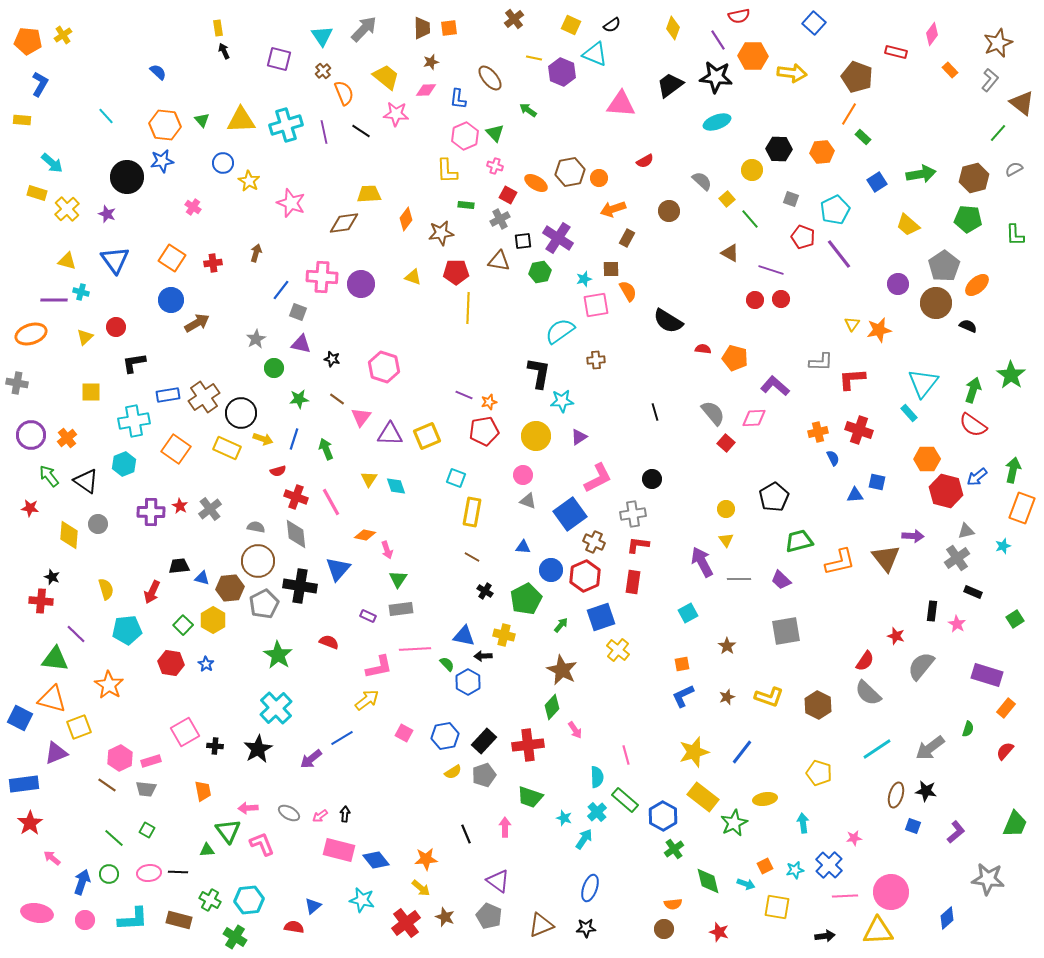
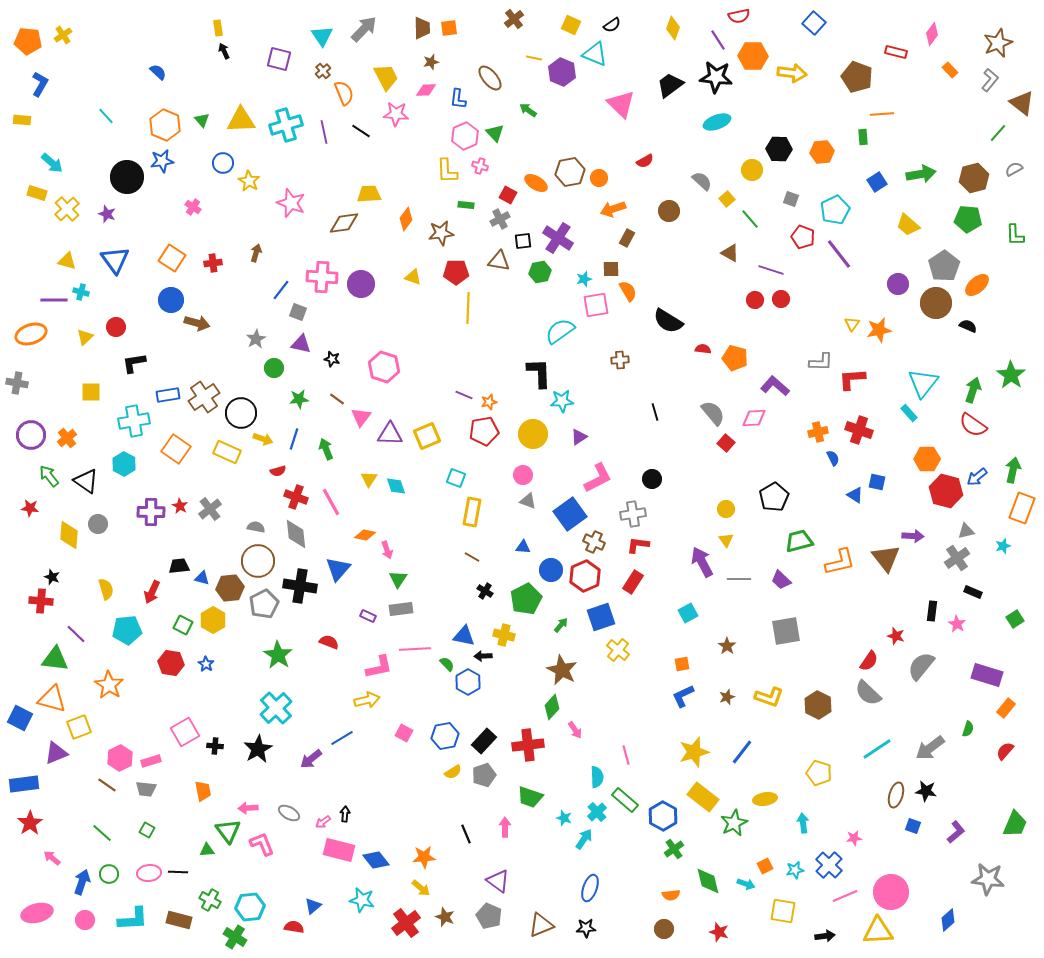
yellow trapezoid at (386, 77): rotated 24 degrees clockwise
pink triangle at (621, 104): rotated 40 degrees clockwise
orange line at (849, 114): moved 33 px right; rotated 55 degrees clockwise
orange hexagon at (165, 125): rotated 16 degrees clockwise
green rectangle at (863, 137): rotated 42 degrees clockwise
pink cross at (495, 166): moved 15 px left
brown arrow at (197, 323): rotated 45 degrees clockwise
brown cross at (596, 360): moved 24 px right
black L-shape at (539, 373): rotated 12 degrees counterclockwise
yellow circle at (536, 436): moved 3 px left, 2 px up
yellow rectangle at (227, 448): moved 4 px down
cyan hexagon at (124, 464): rotated 10 degrees counterclockwise
blue triangle at (855, 495): rotated 36 degrees clockwise
red rectangle at (633, 582): rotated 25 degrees clockwise
green square at (183, 625): rotated 18 degrees counterclockwise
red semicircle at (865, 661): moved 4 px right
yellow arrow at (367, 700): rotated 25 degrees clockwise
pink arrow at (320, 816): moved 3 px right, 6 px down
green line at (114, 838): moved 12 px left, 5 px up
orange star at (426, 859): moved 2 px left, 2 px up
pink line at (845, 896): rotated 20 degrees counterclockwise
cyan hexagon at (249, 900): moved 1 px right, 7 px down
orange semicircle at (673, 904): moved 2 px left, 9 px up
yellow square at (777, 907): moved 6 px right, 4 px down
pink ellipse at (37, 913): rotated 24 degrees counterclockwise
blue diamond at (947, 918): moved 1 px right, 2 px down
